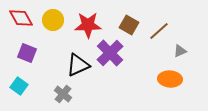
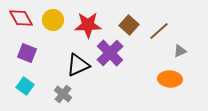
brown square: rotated 12 degrees clockwise
cyan square: moved 6 px right
